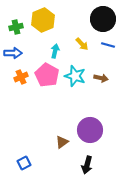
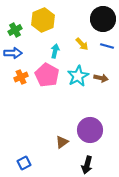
green cross: moved 1 px left, 3 px down; rotated 16 degrees counterclockwise
blue line: moved 1 px left, 1 px down
cyan star: moved 3 px right; rotated 25 degrees clockwise
